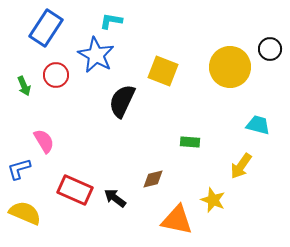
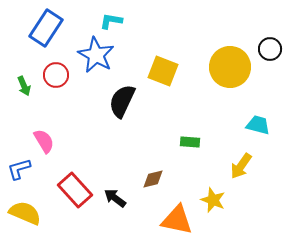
red rectangle: rotated 24 degrees clockwise
